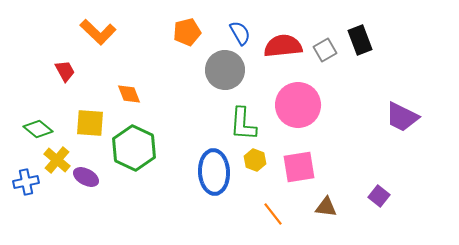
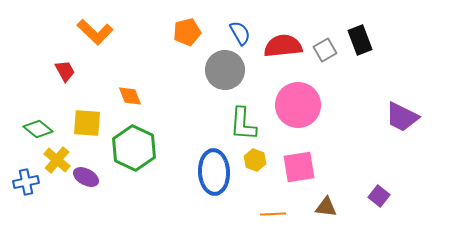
orange L-shape: moved 3 px left
orange diamond: moved 1 px right, 2 px down
yellow square: moved 3 px left
orange line: rotated 55 degrees counterclockwise
